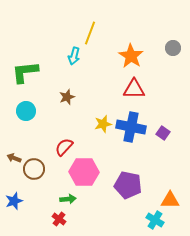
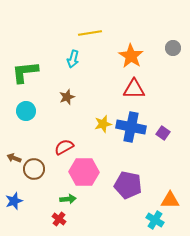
yellow line: rotated 60 degrees clockwise
cyan arrow: moved 1 px left, 3 px down
red semicircle: rotated 18 degrees clockwise
